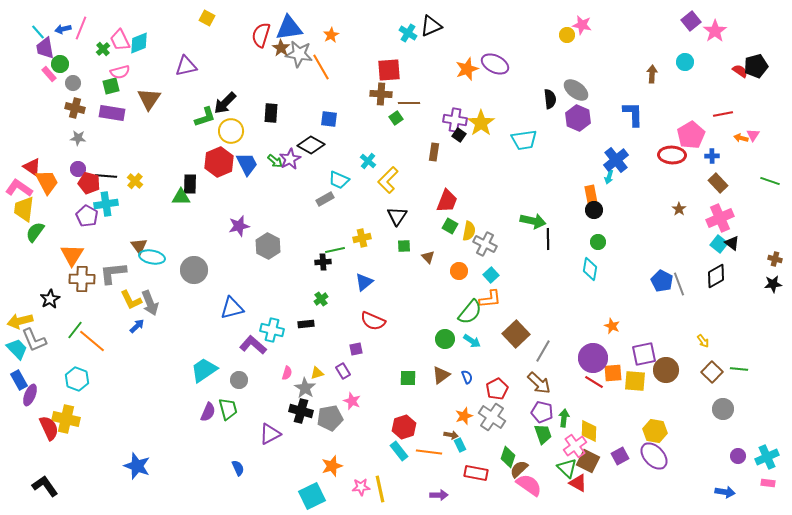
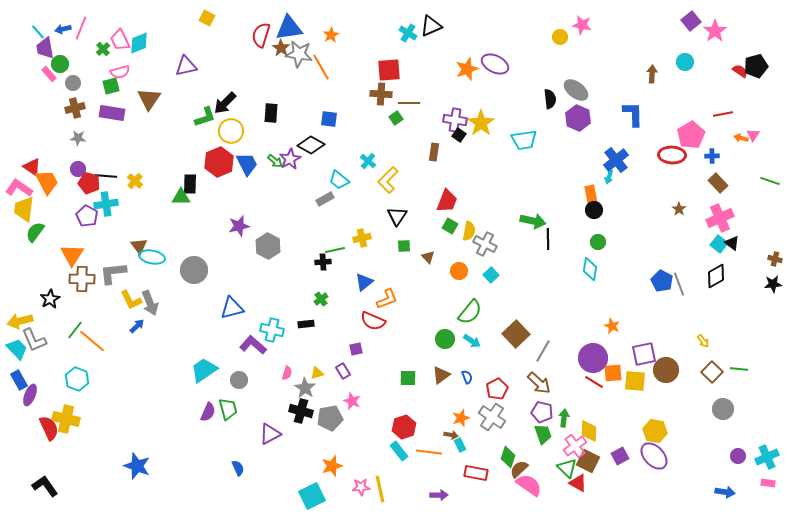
yellow circle at (567, 35): moved 7 px left, 2 px down
brown cross at (75, 108): rotated 30 degrees counterclockwise
cyan trapezoid at (339, 180): rotated 15 degrees clockwise
orange L-shape at (490, 299): moved 103 px left; rotated 15 degrees counterclockwise
orange star at (464, 416): moved 3 px left, 2 px down
